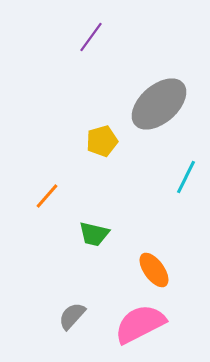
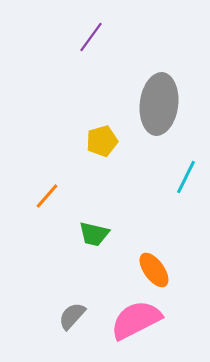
gray ellipse: rotated 42 degrees counterclockwise
pink semicircle: moved 4 px left, 4 px up
